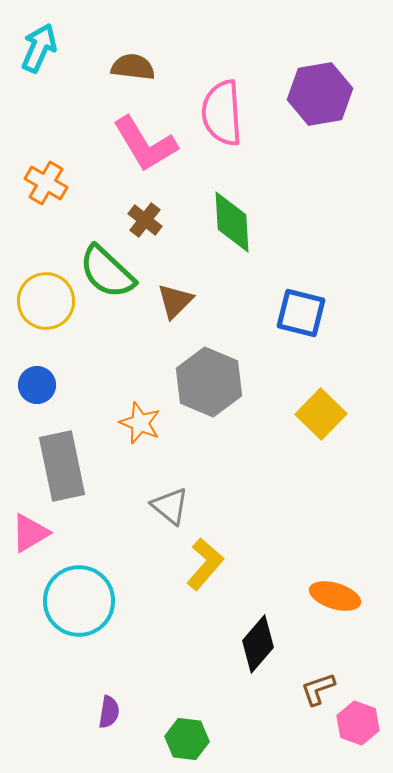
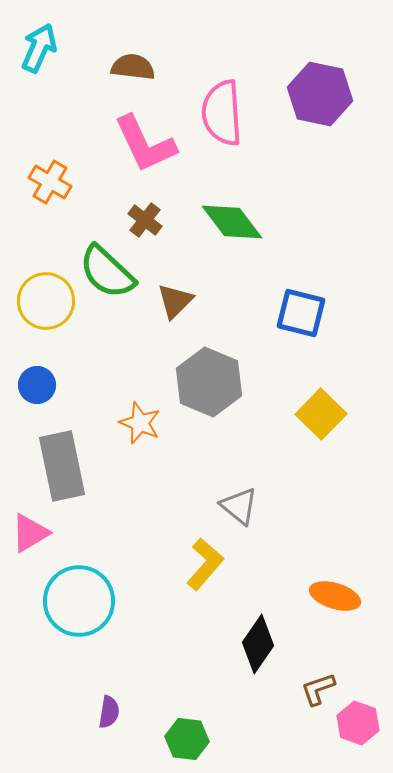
purple hexagon: rotated 22 degrees clockwise
pink L-shape: rotated 6 degrees clockwise
orange cross: moved 4 px right, 1 px up
green diamond: rotated 34 degrees counterclockwise
gray triangle: moved 69 px right
black diamond: rotated 6 degrees counterclockwise
